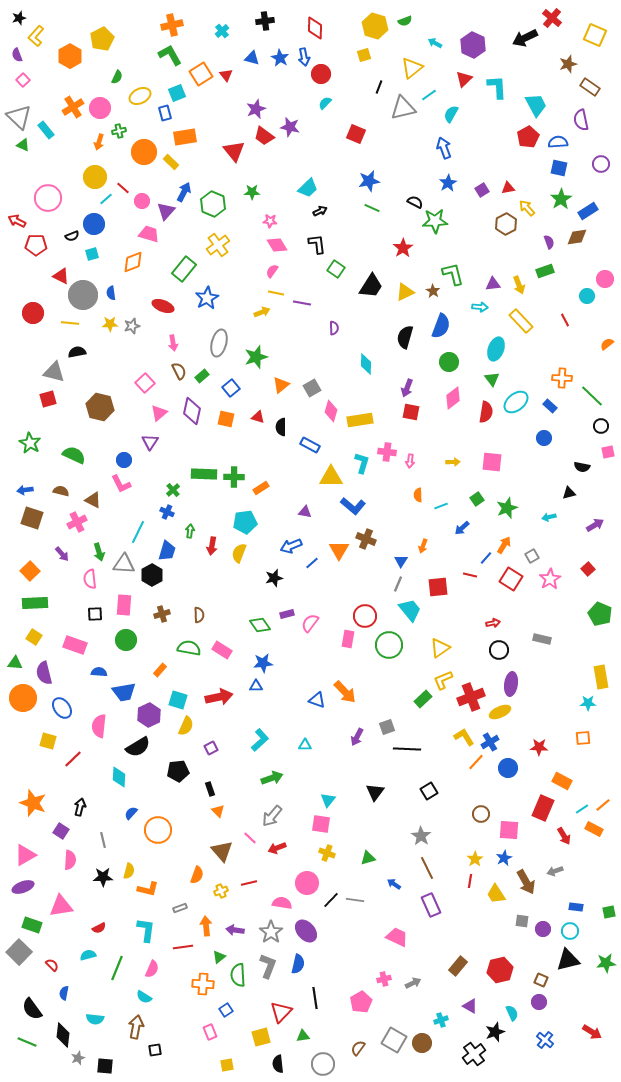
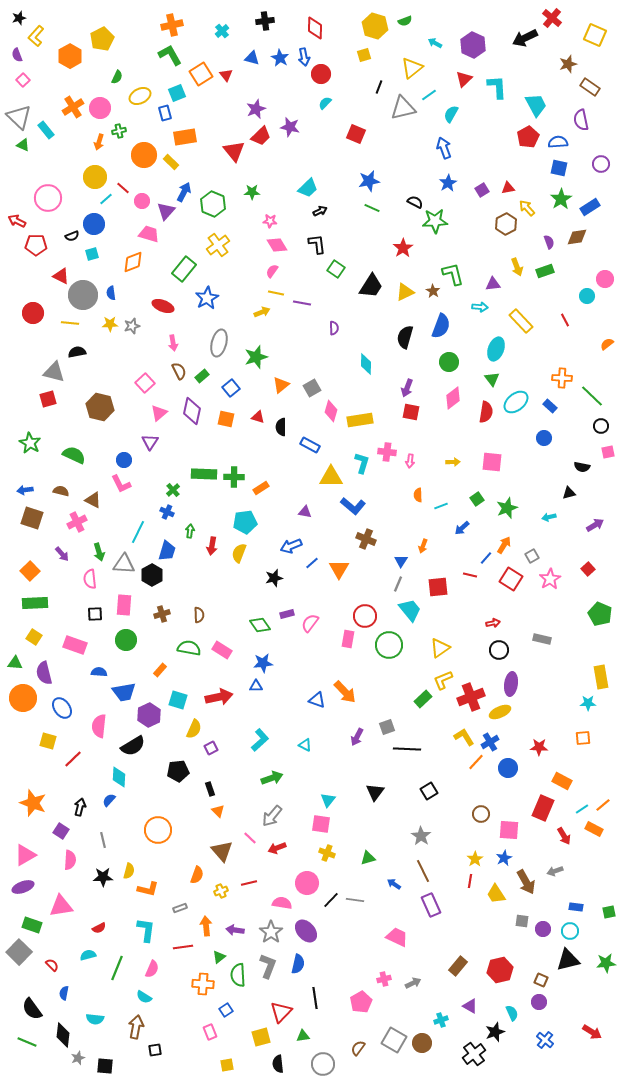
red trapezoid at (264, 136): moved 3 px left; rotated 80 degrees counterclockwise
orange circle at (144, 152): moved 3 px down
blue rectangle at (588, 211): moved 2 px right, 4 px up
yellow arrow at (519, 285): moved 2 px left, 18 px up
orange triangle at (339, 550): moved 19 px down
yellow semicircle at (186, 726): moved 8 px right, 3 px down
cyan triangle at (305, 745): rotated 24 degrees clockwise
black semicircle at (138, 747): moved 5 px left, 1 px up
blue semicircle at (131, 813): moved 22 px left, 13 px up
brown line at (427, 868): moved 4 px left, 3 px down
